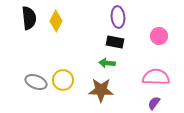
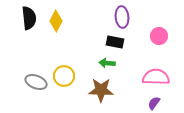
purple ellipse: moved 4 px right
yellow circle: moved 1 px right, 4 px up
